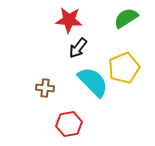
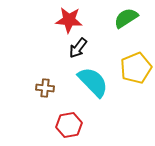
yellow pentagon: moved 12 px right
red hexagon: moved 1 px down
